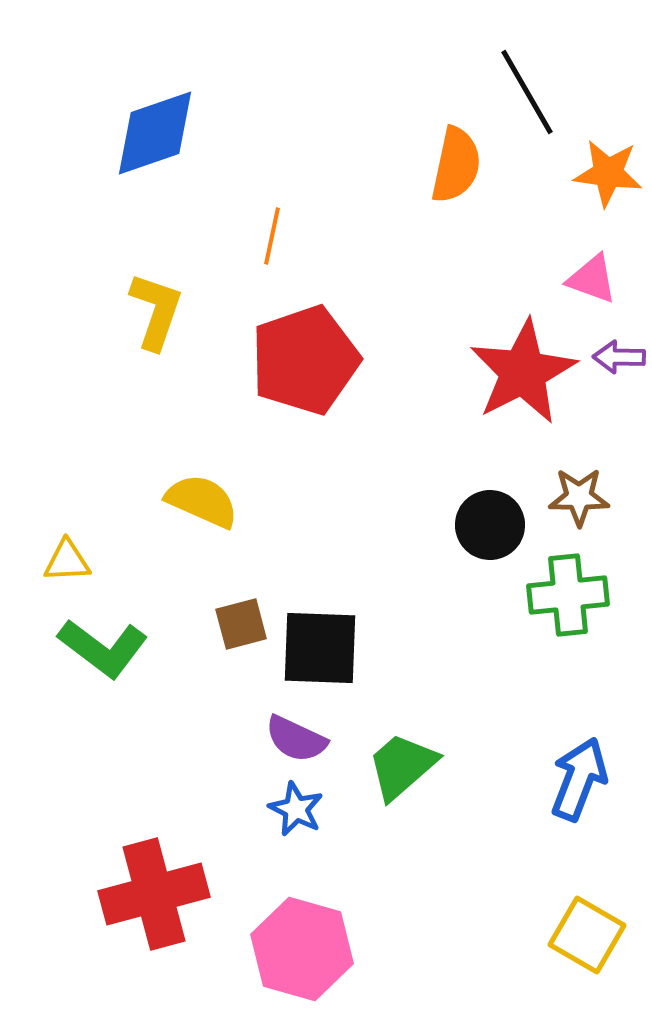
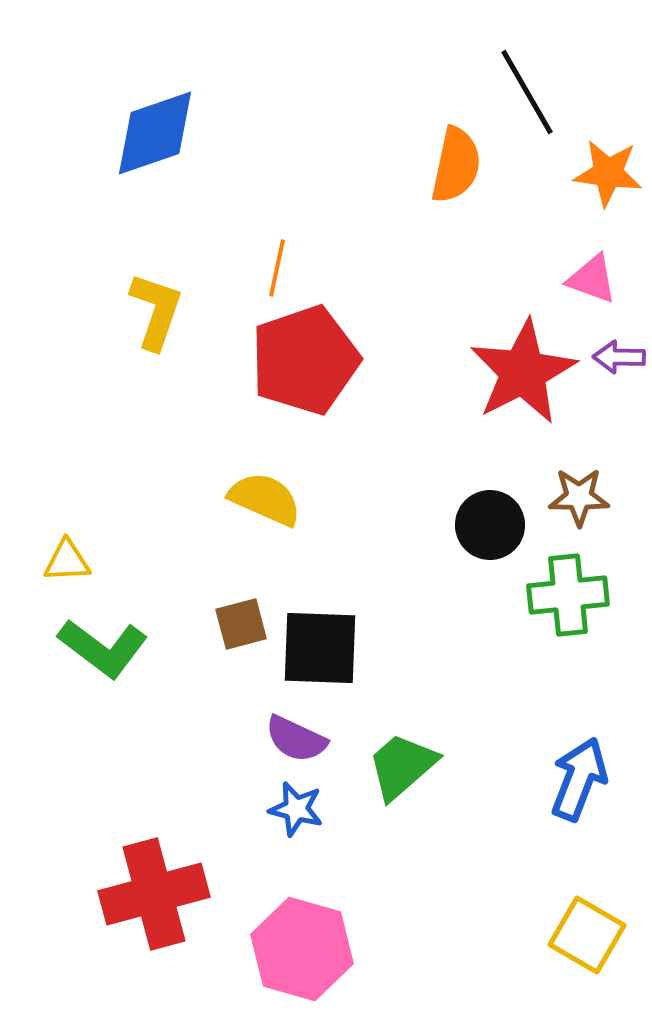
orange line: moved 5 px right, 32 px down
yellow semicircle: moved 63 px right, 2 px up
blue star: rotated 12 degrees counterclockwise
